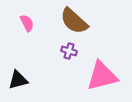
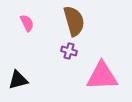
brown semicircle: rotated 148 degrees counterclockwise
pink triangle: rotated 12 degrees clockwise
